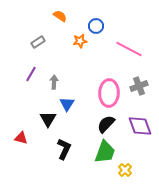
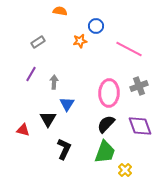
orange semicircle: moved 5 px up; rotated 24 degrees counterclockwise
red triangle: moved 2 px right, 8 px up
